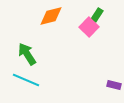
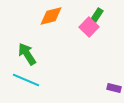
purple rectangle: moved 3 px down
